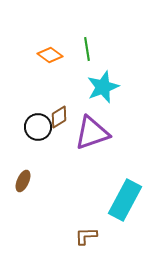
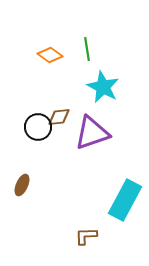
cyan star: rotated 24 degrees counterclockwise
brown diamond: rotated 25 degrees clockwise
brown ellipse: moved 1 px left, 4 px down
